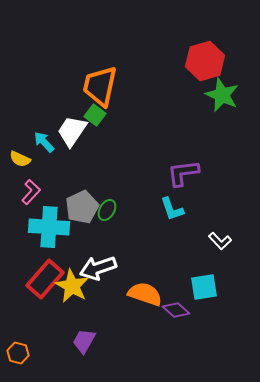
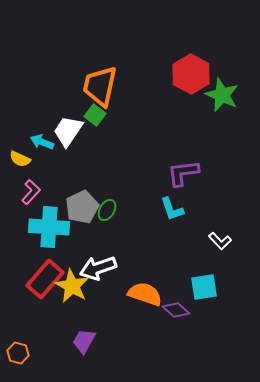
red hexagon: moved 14 px left, 13 px down; rotated 15 degrees counterclockwise
white trapezoid: moved 4 px left
cyan arrow: moved 2 px left; rotated 25 degrees counterclockwise
